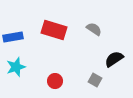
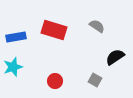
gray semicircle: moved 3 px right, 3 px up
blue rectangle: moved 3 px right
black semicircle: moved 1 px right, 2 px up
cyan star: moved 3 px left
